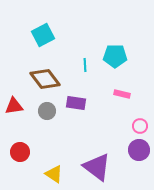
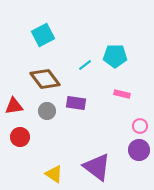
cyan line: rotated 56 degrees clockwise
red circle: moved 15 px up
